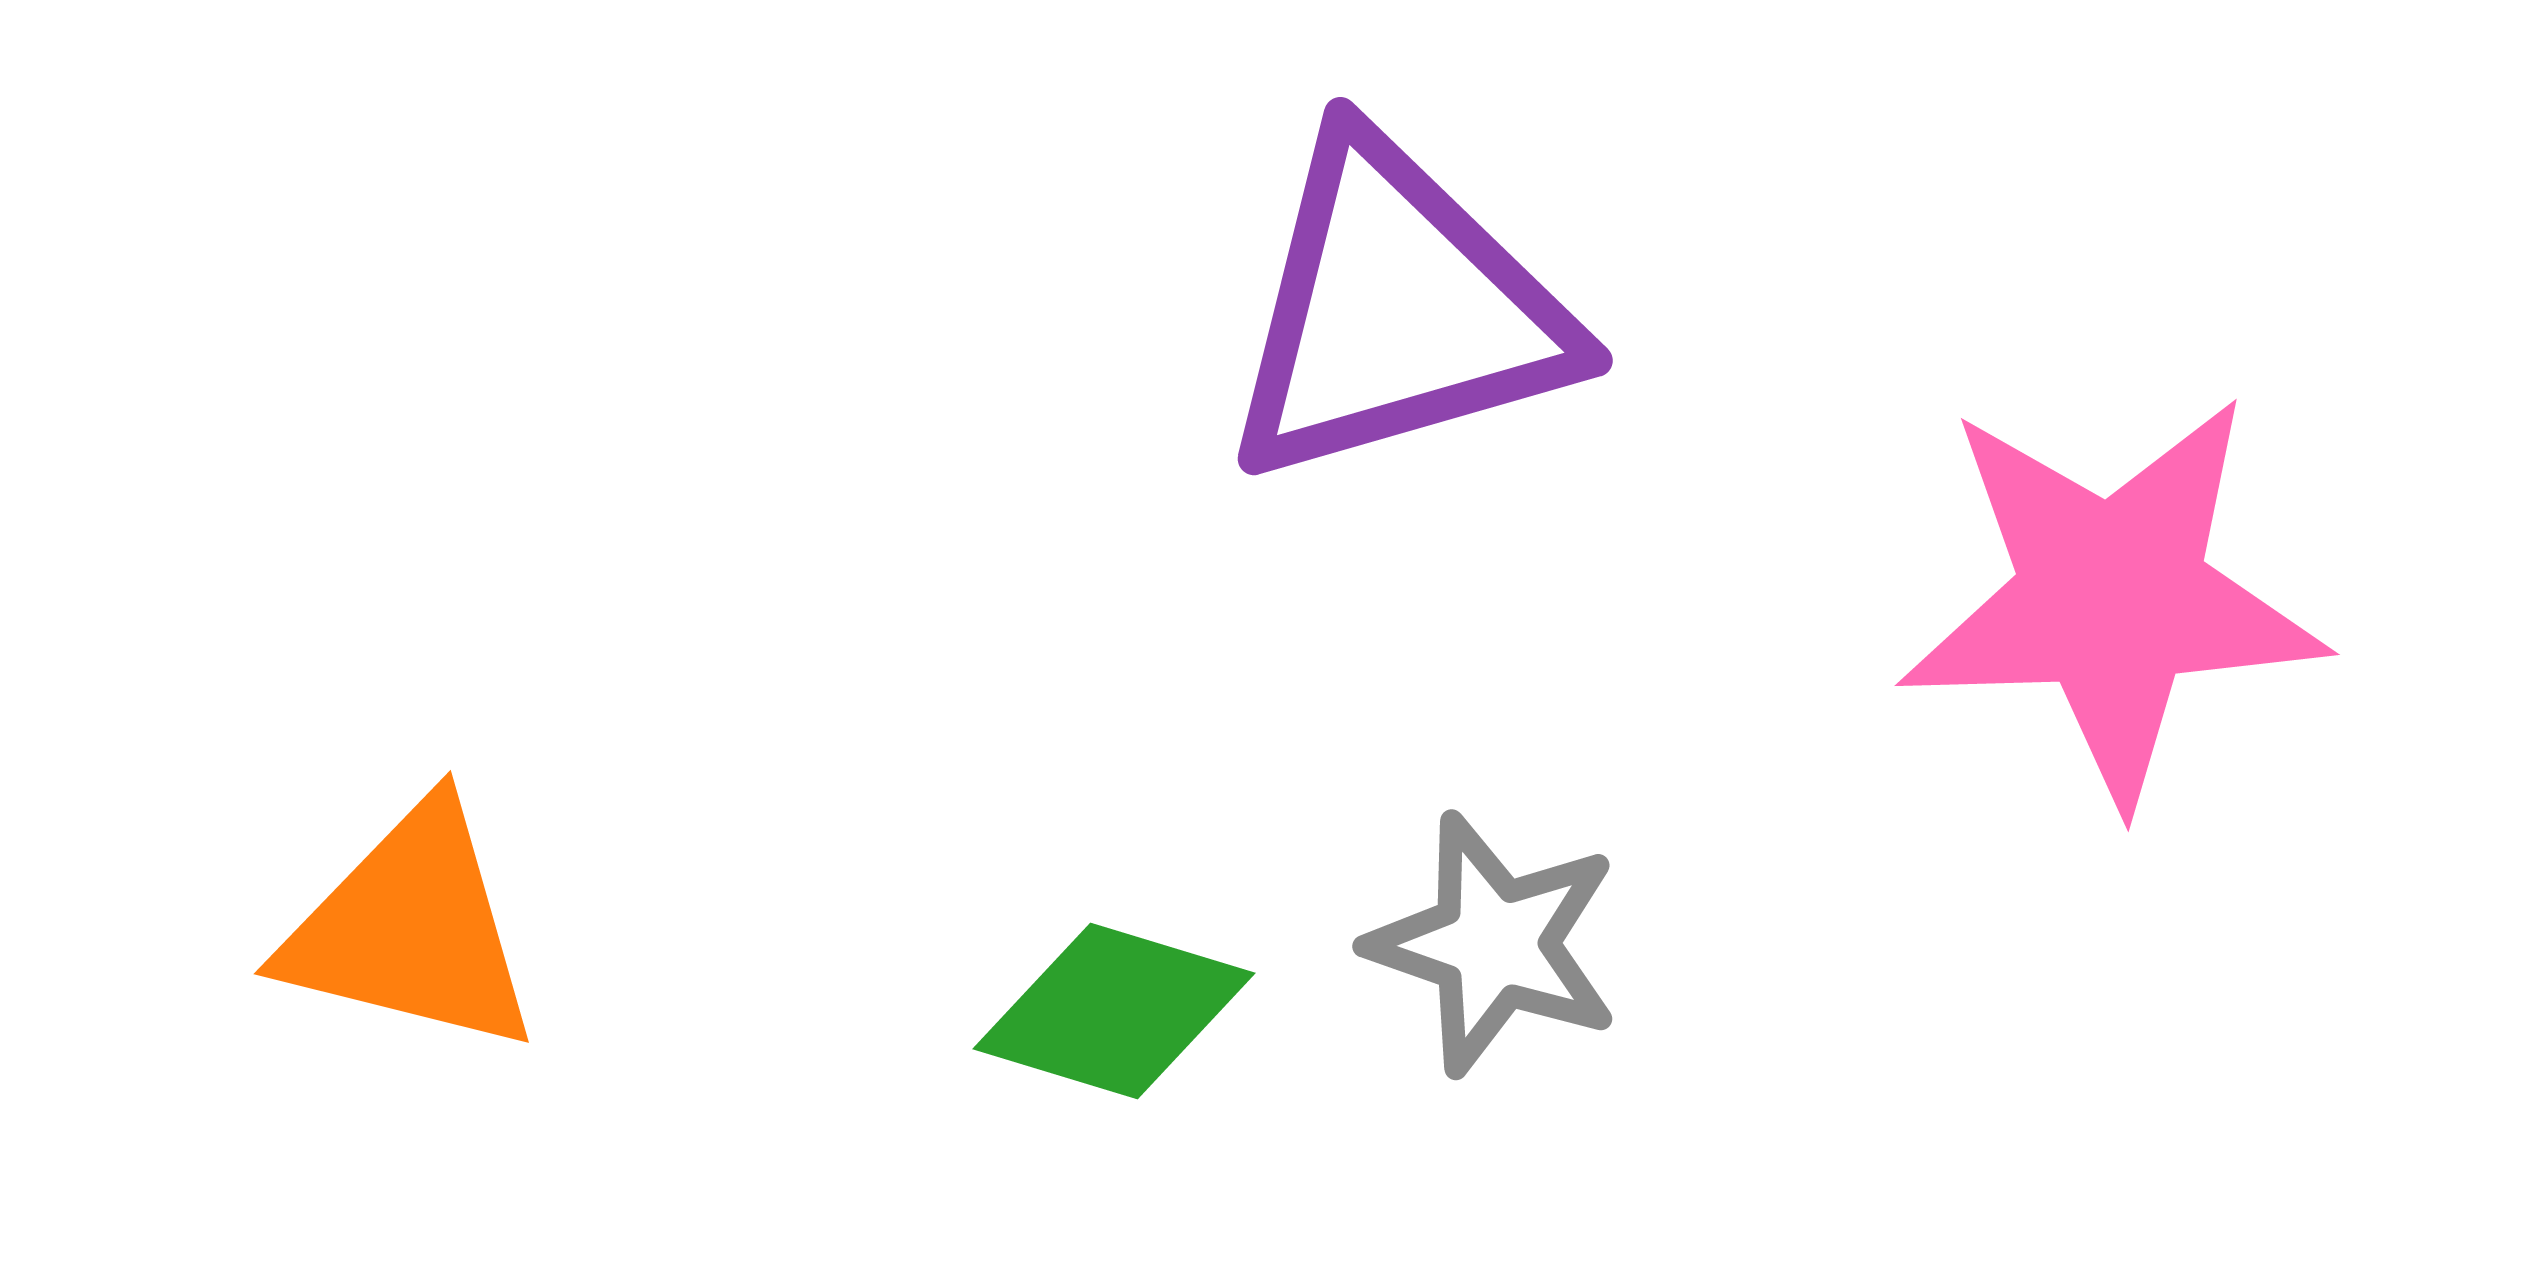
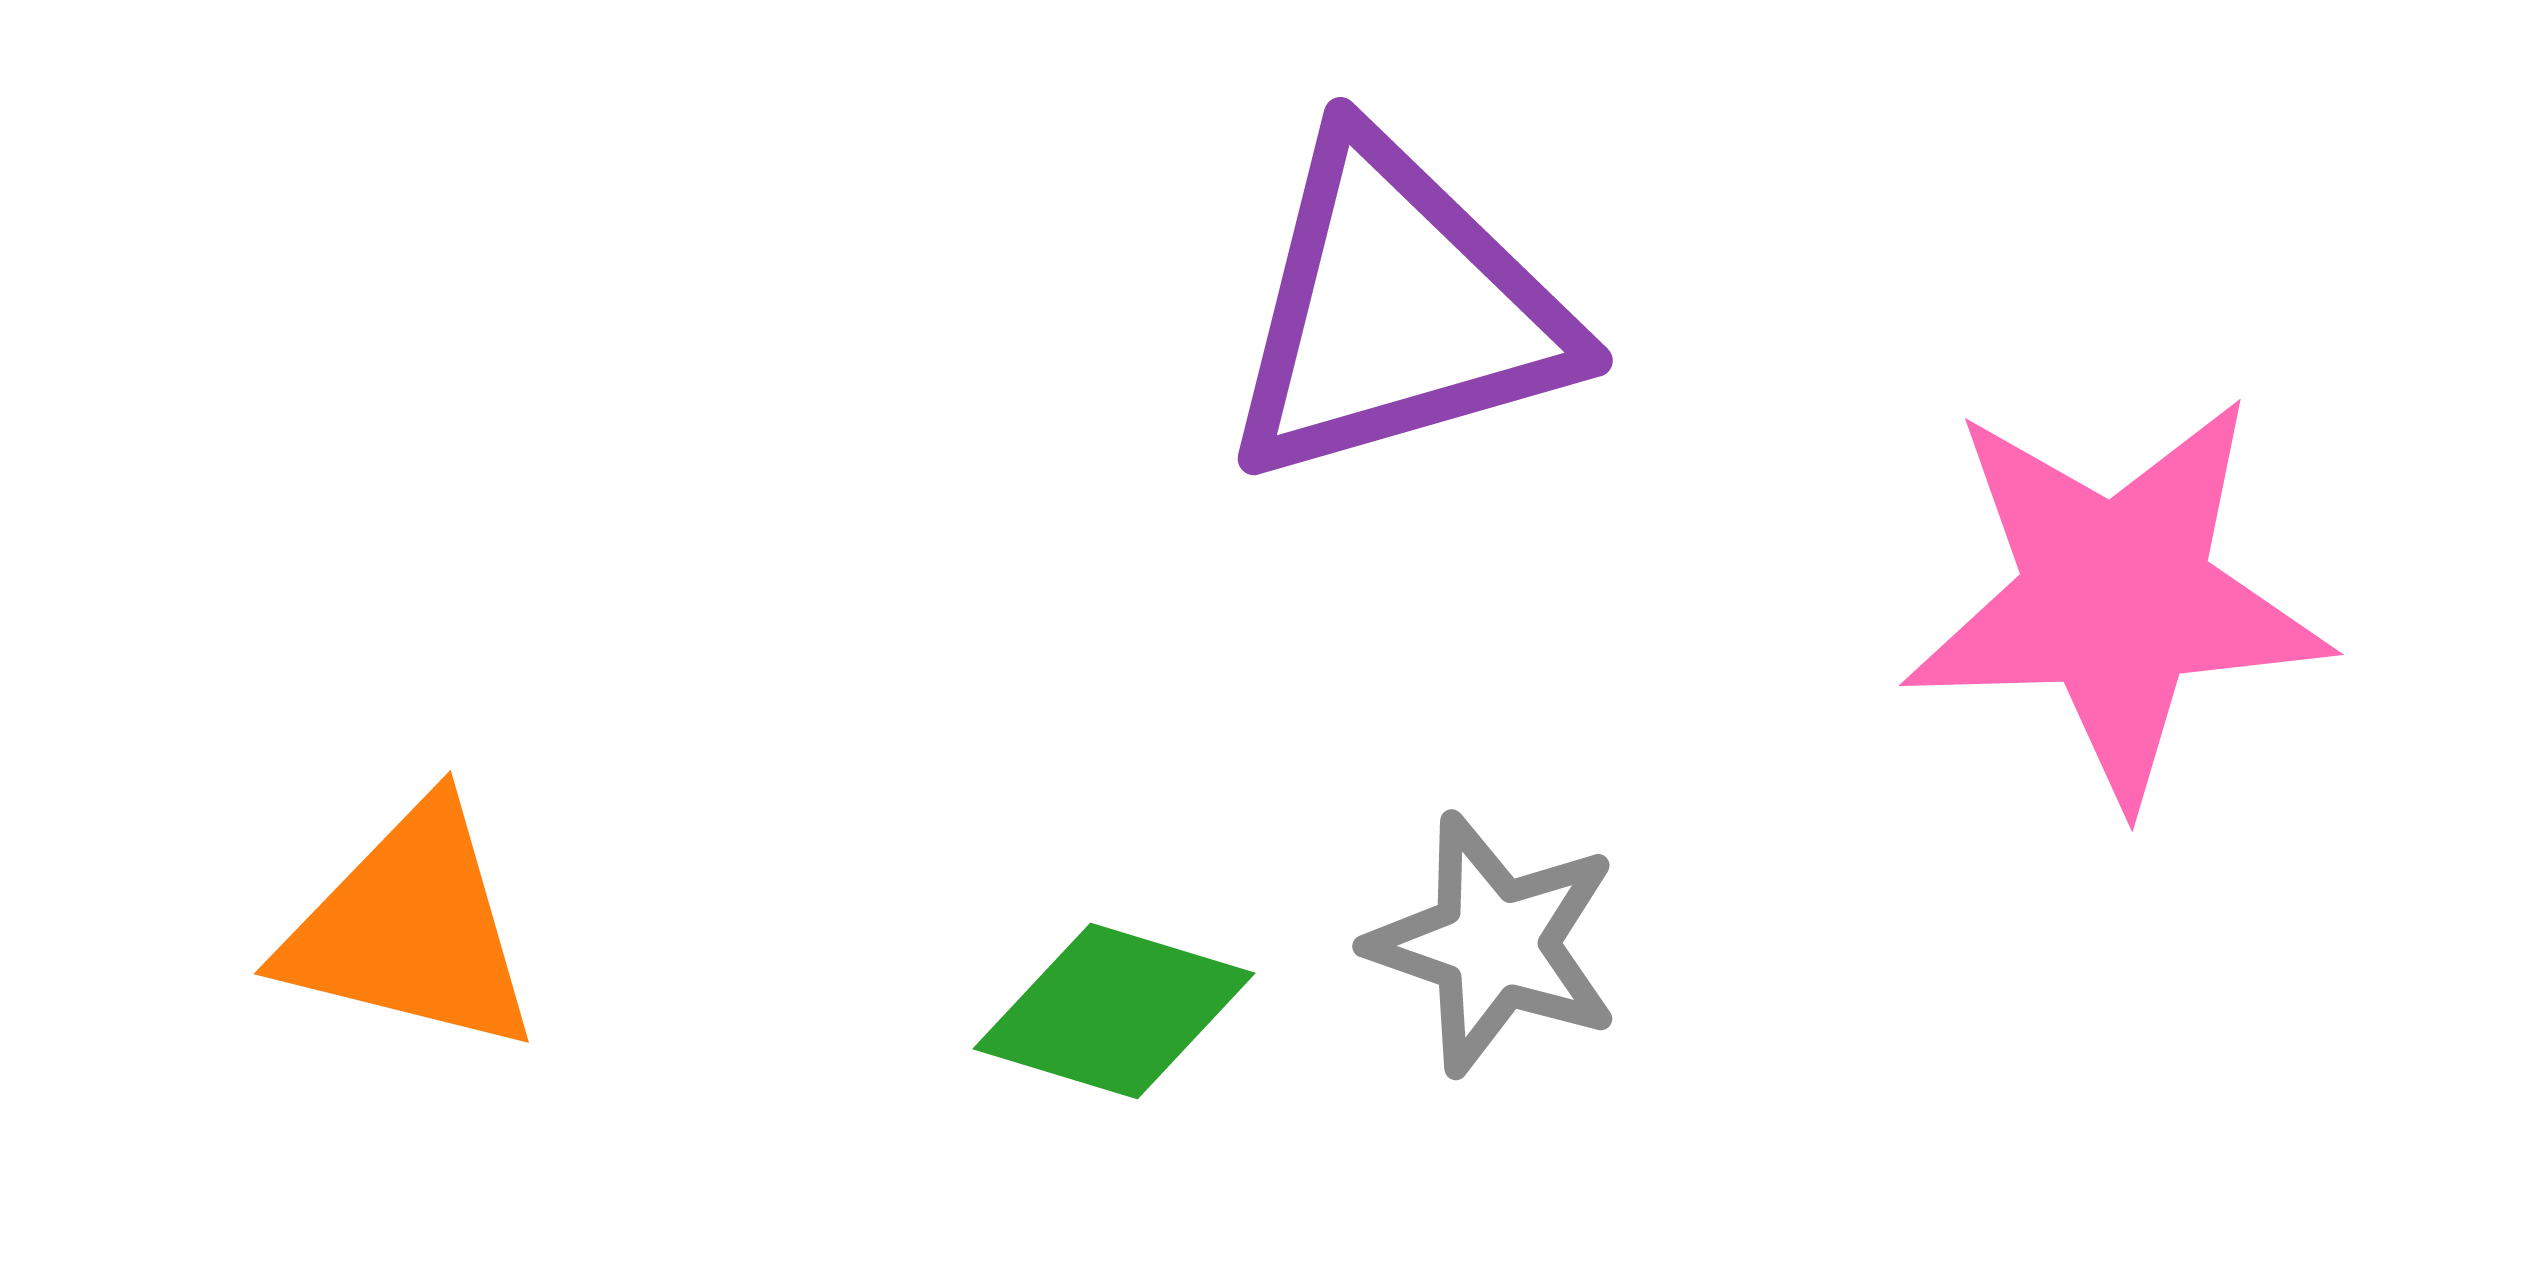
pink star: moved 4 px right
